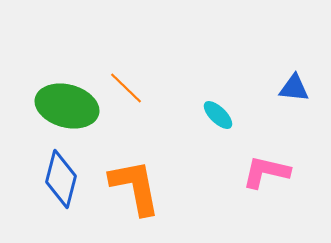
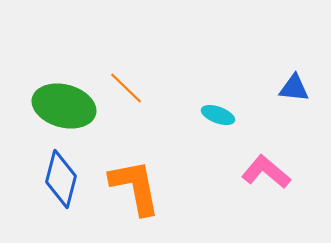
green ellipse: moved 3 px left
cyan ellipse: rotated 24 degrees counterclockwise
pink L-shape: rotated 27 degrees clockwise
